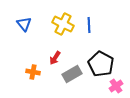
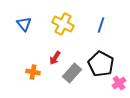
blue line: moved 12 px right; rotated 21 degrees clockwise
gray rectangle: moved 1 px up; rotated 18 degrees counterclockwise
pink cross: moved 3 px right, 3 px up
